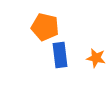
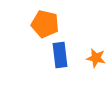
orange pentagon: moved 3 px up
